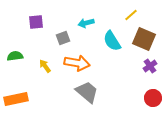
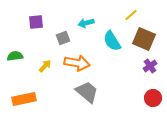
yellow arrow: rotated 80 degrees clockwise
orange rectangle: moved 8 px right
